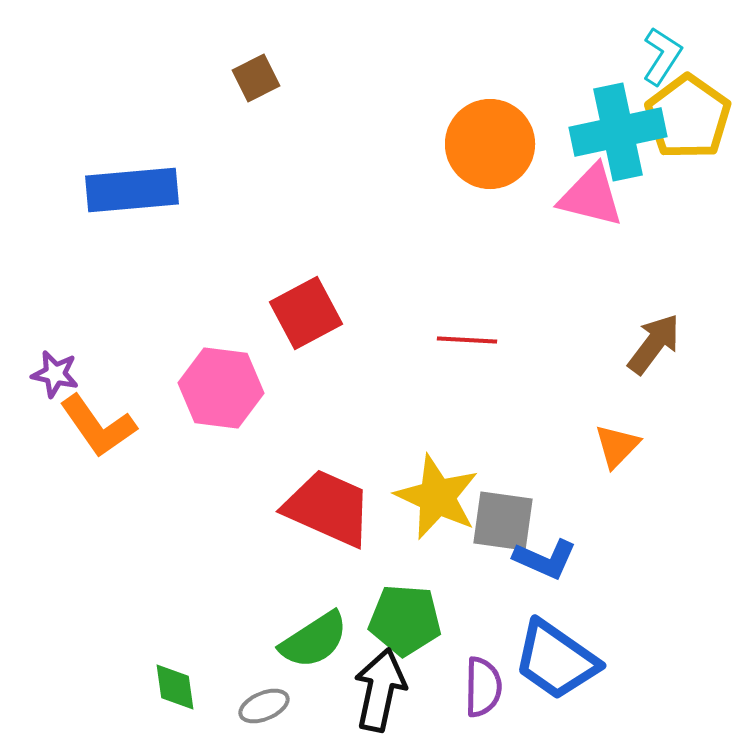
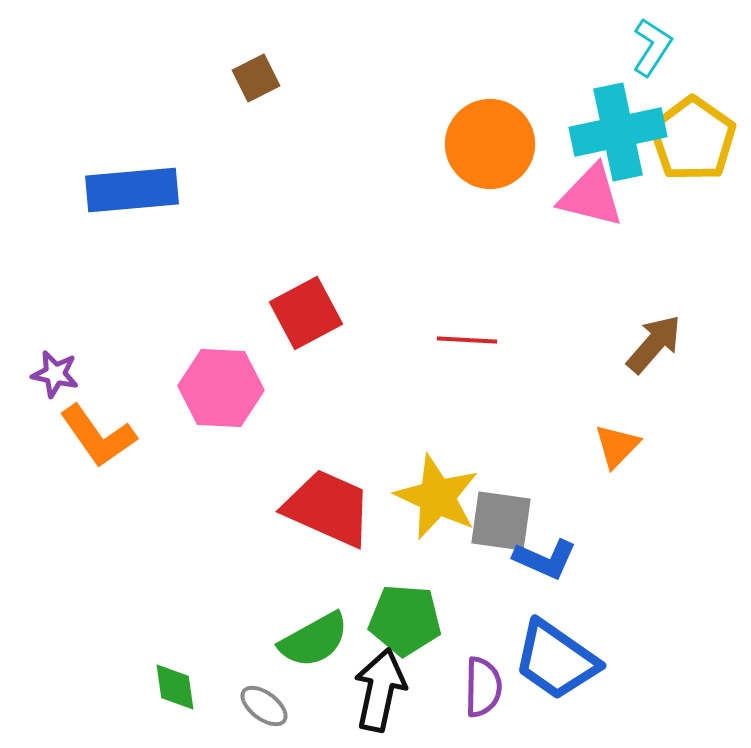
cyan L-shape: moved 10 px left, 9 px up
yellow pentagon: moved 5 px right, 22 px down
brown arrow: rotated 4 degrees clockwise
pink hexagon: rotated 4 degrees counterclockwise
orange L-shape: moved 10 px down
gray square: moved 2 px left
green semicircle: rotated 4 degrees clockwise
gray ellipse: rotated 60 degrees clockwise
